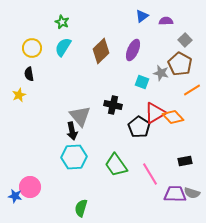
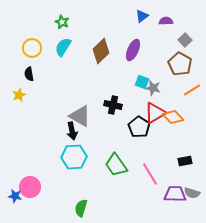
gray star: moved 8 px left, 15 px down
gray triangle: rotated 20 degrees counterclockwise
